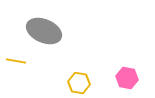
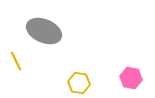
yellow line: rotated 54 degrees clockwise
pink hexagon: moved 4 px right
